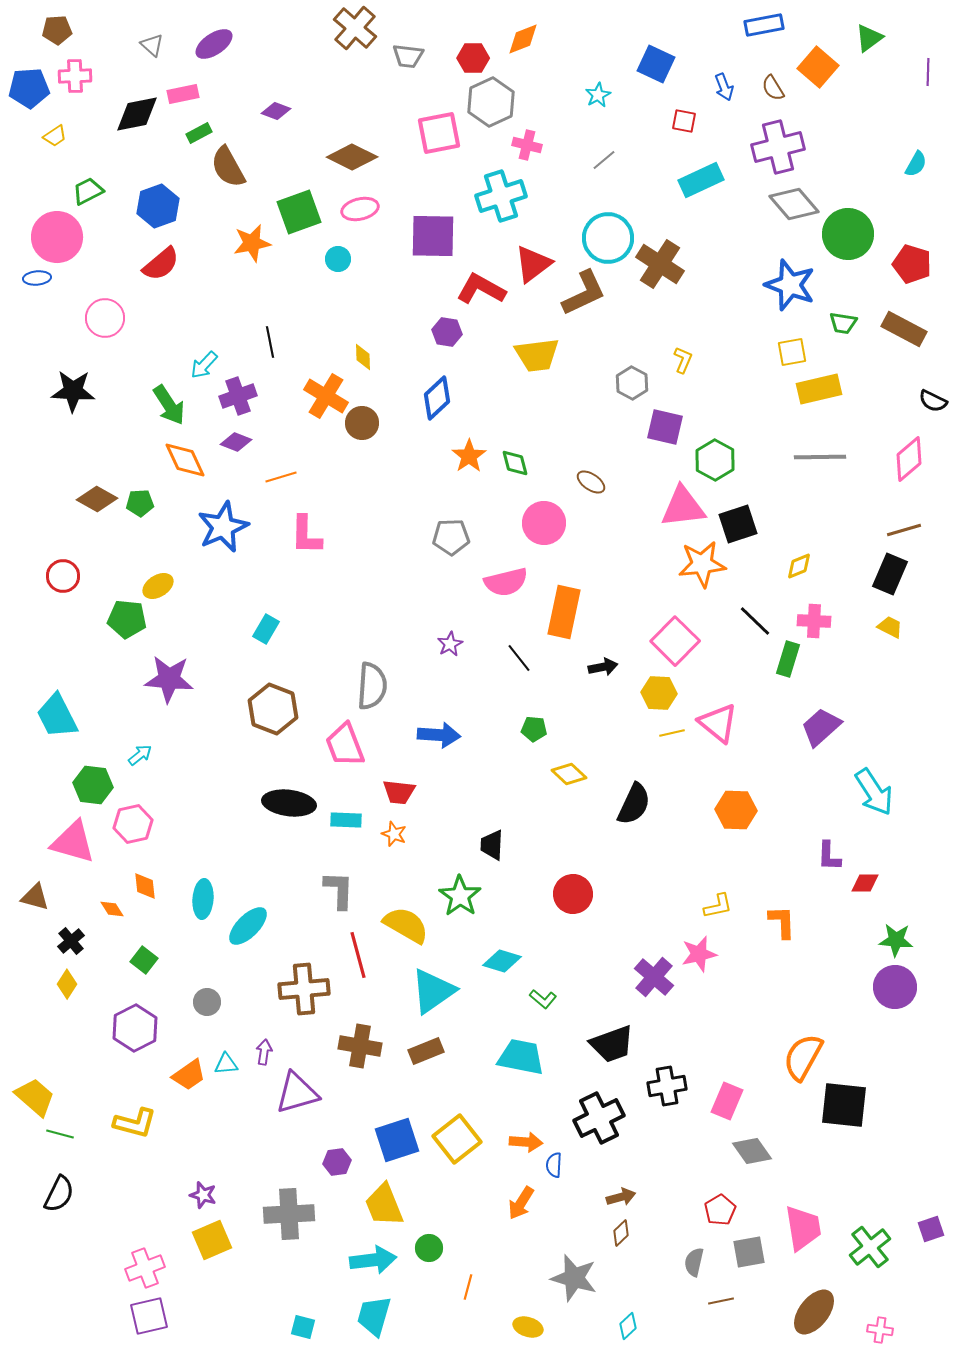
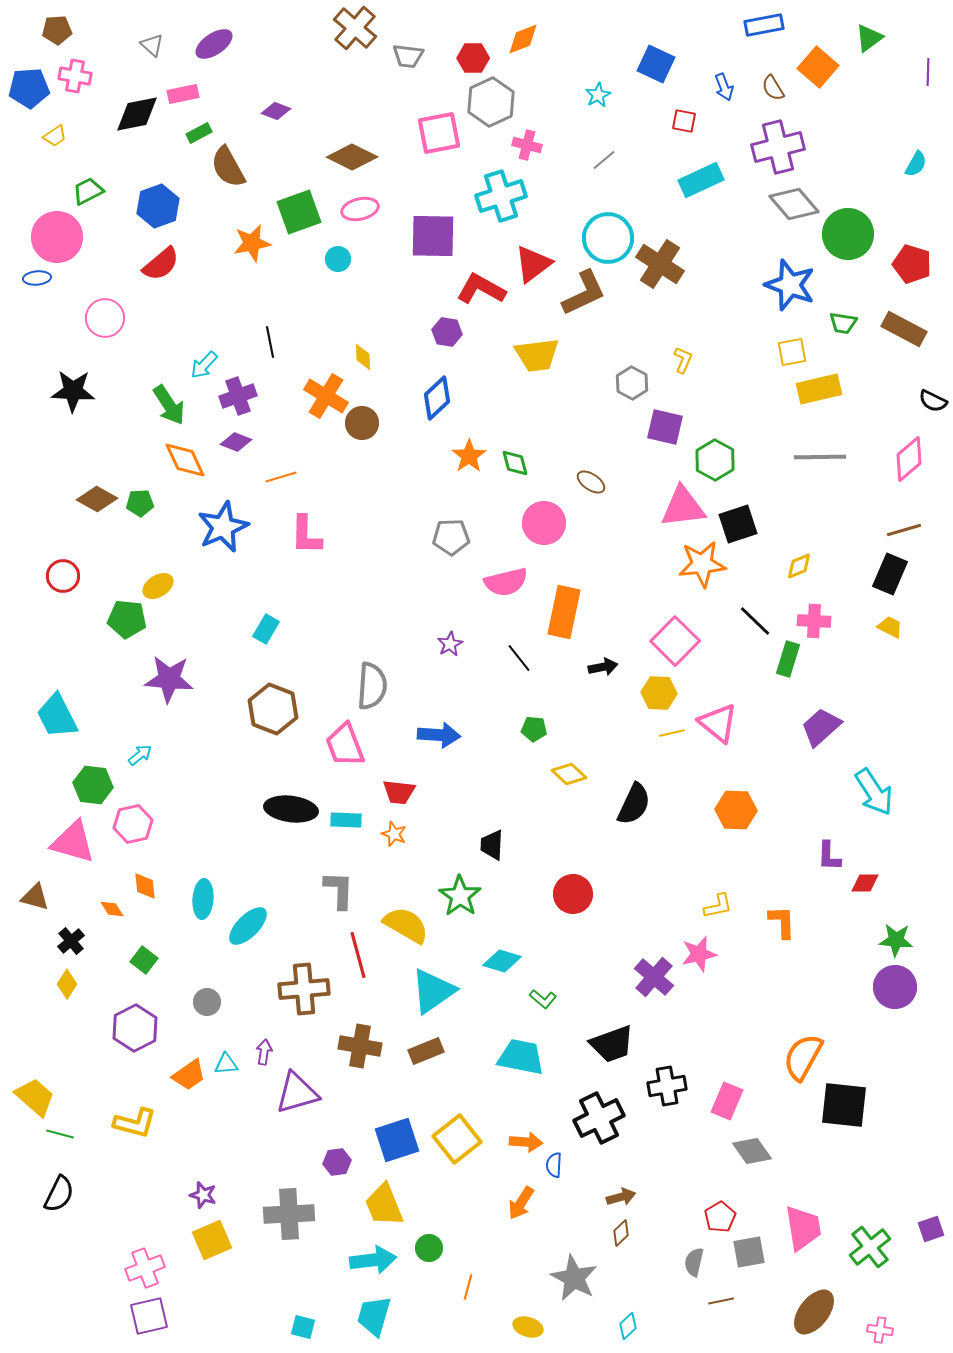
pink cross at (75, 76): rotated 12 degrees clockwise
black ellipse at (289, 803): moved 2 px right, 6 px down
red pentagon at (720, 1210): moved 7 px down
gray star at (574, 1278): rotated 12 degrees clockwise
